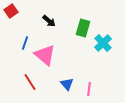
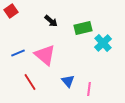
black arrow: moved 2 px right
green rectangle: rotated 60 degrees clockwise
blue line: moved 7 px left, 10 px down; rotated 48 degrees clockwise
blue triangle: moved 1 px right, 3 px up
